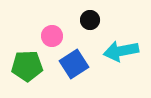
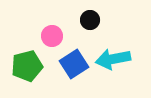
cyan arrow: moved 8 px left, 8 px down
green pentagon: rotated 12 degrees counterclockwise
